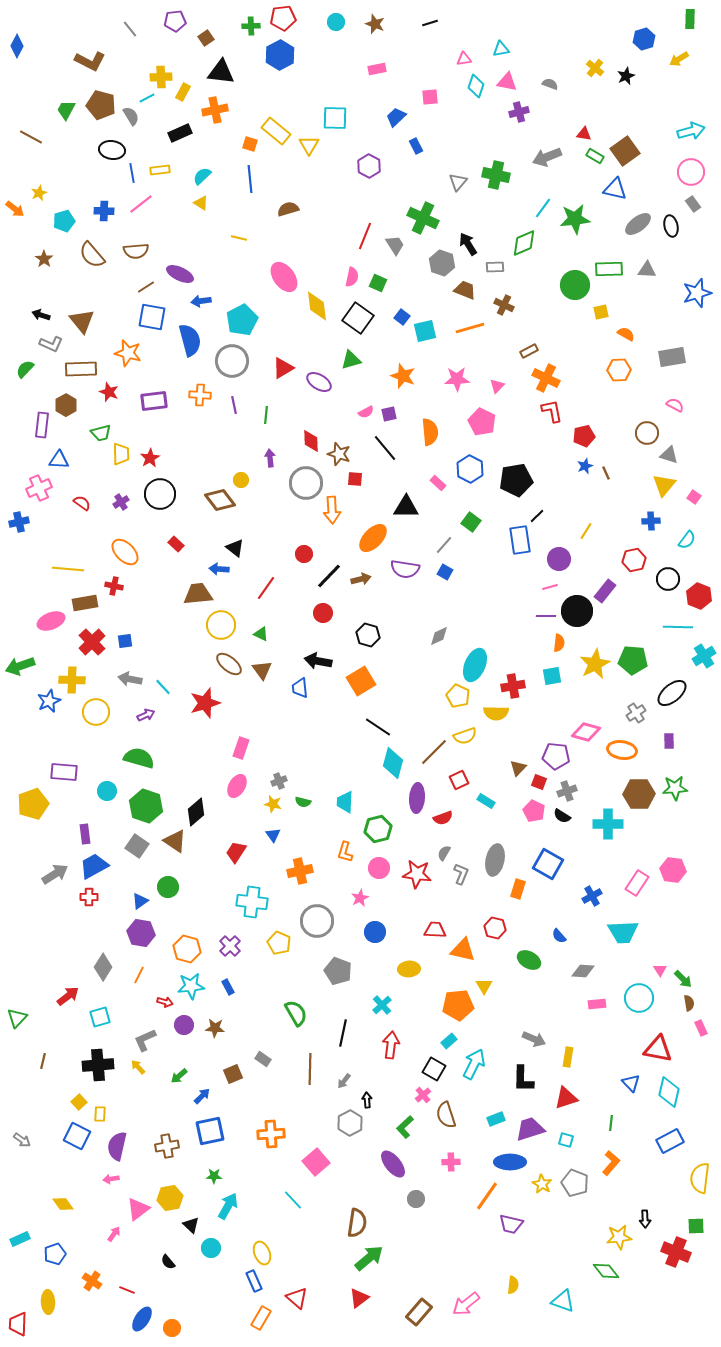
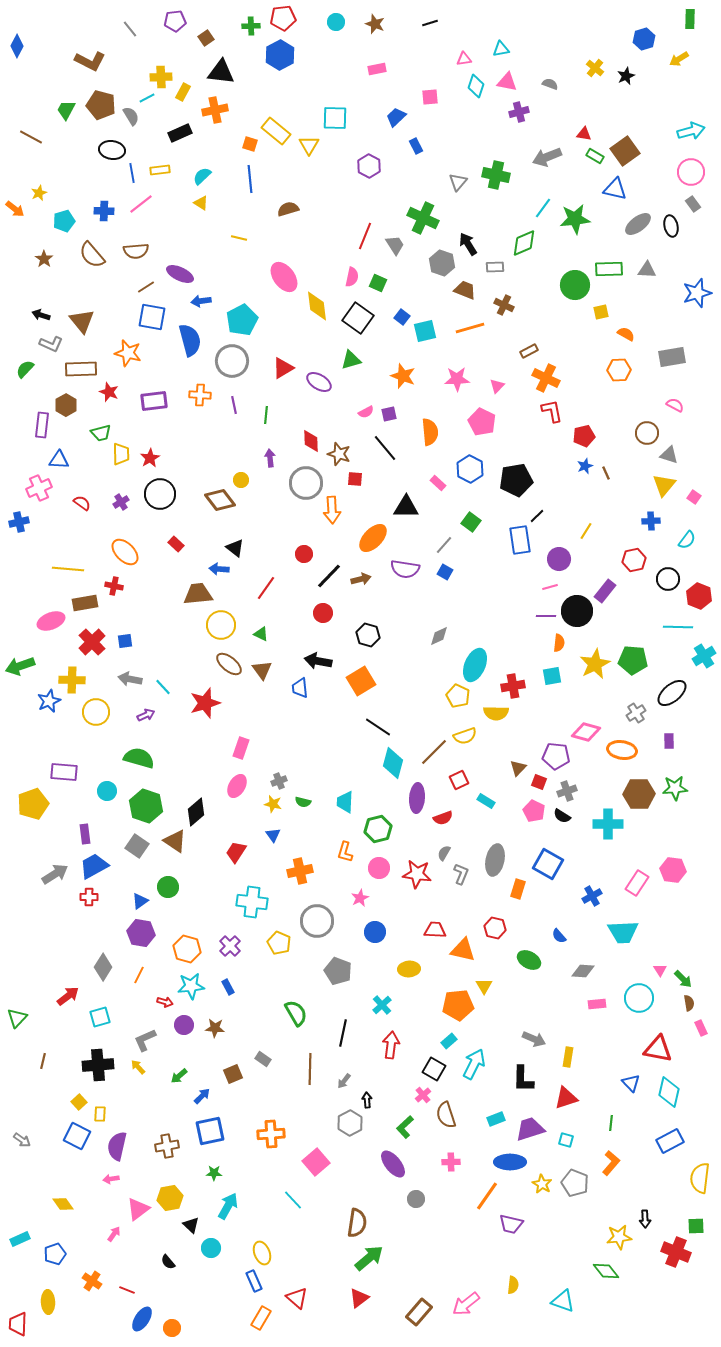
green star at (214, 1176): moved 3 px up
